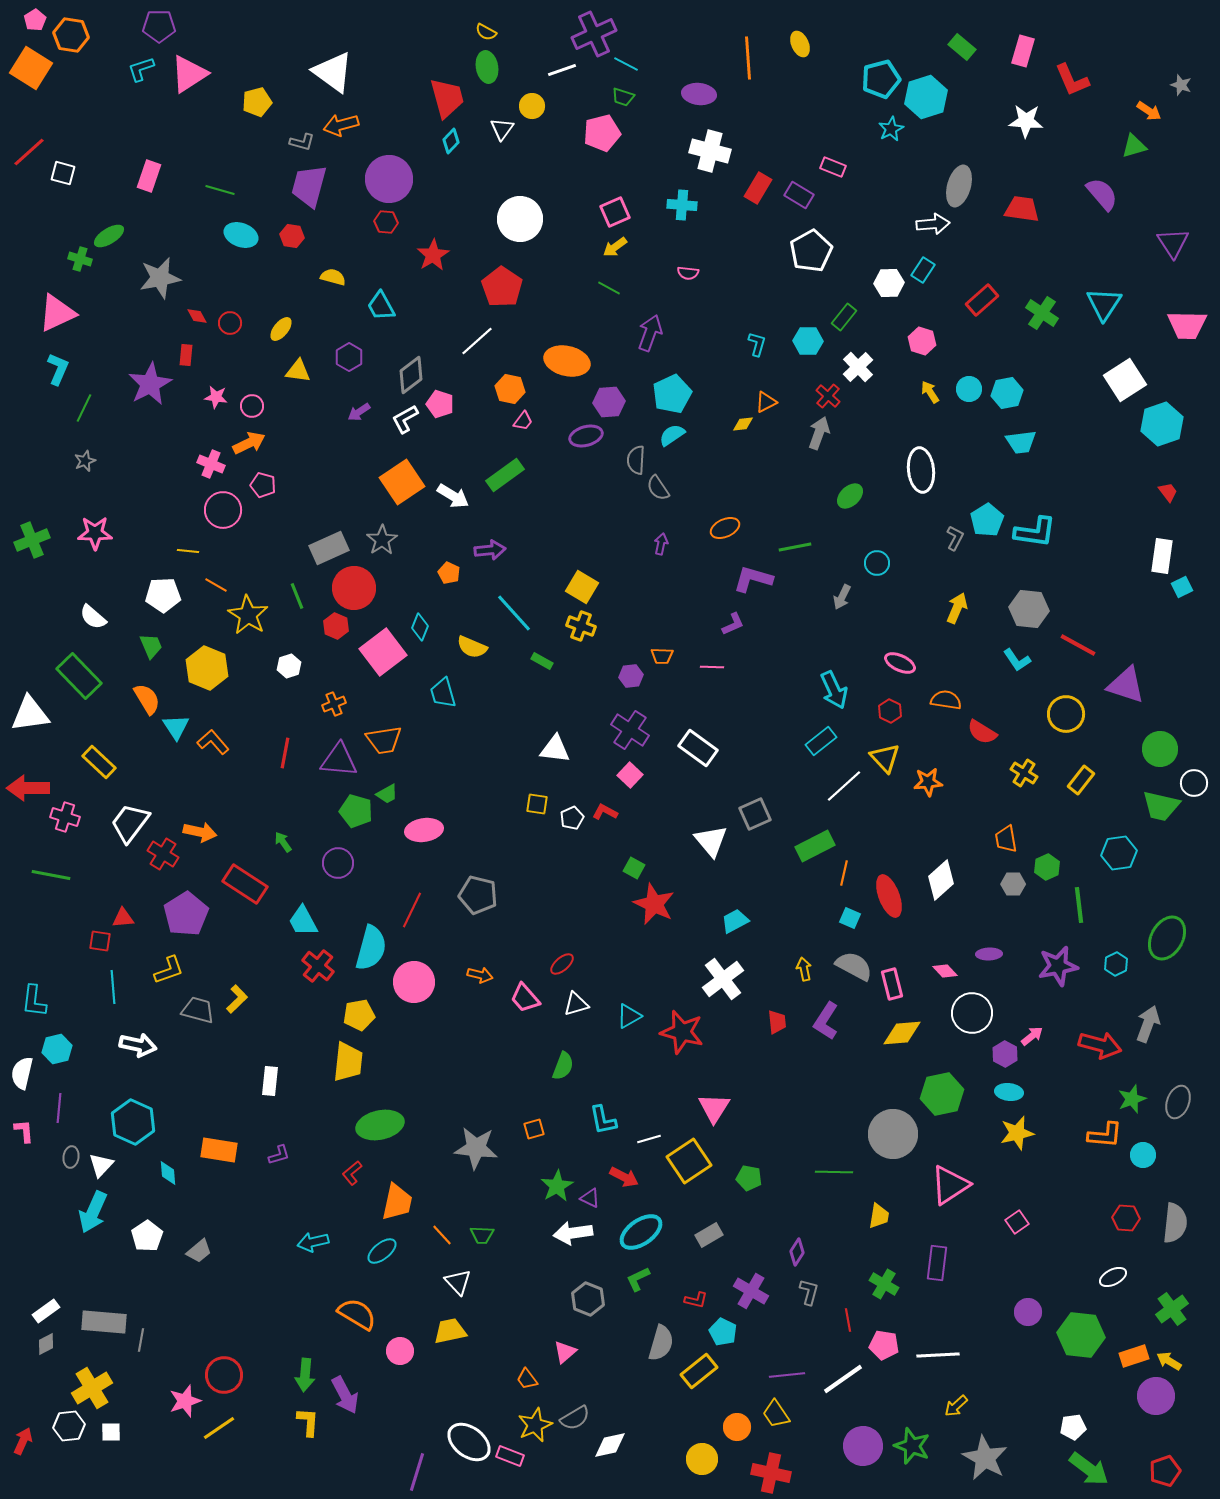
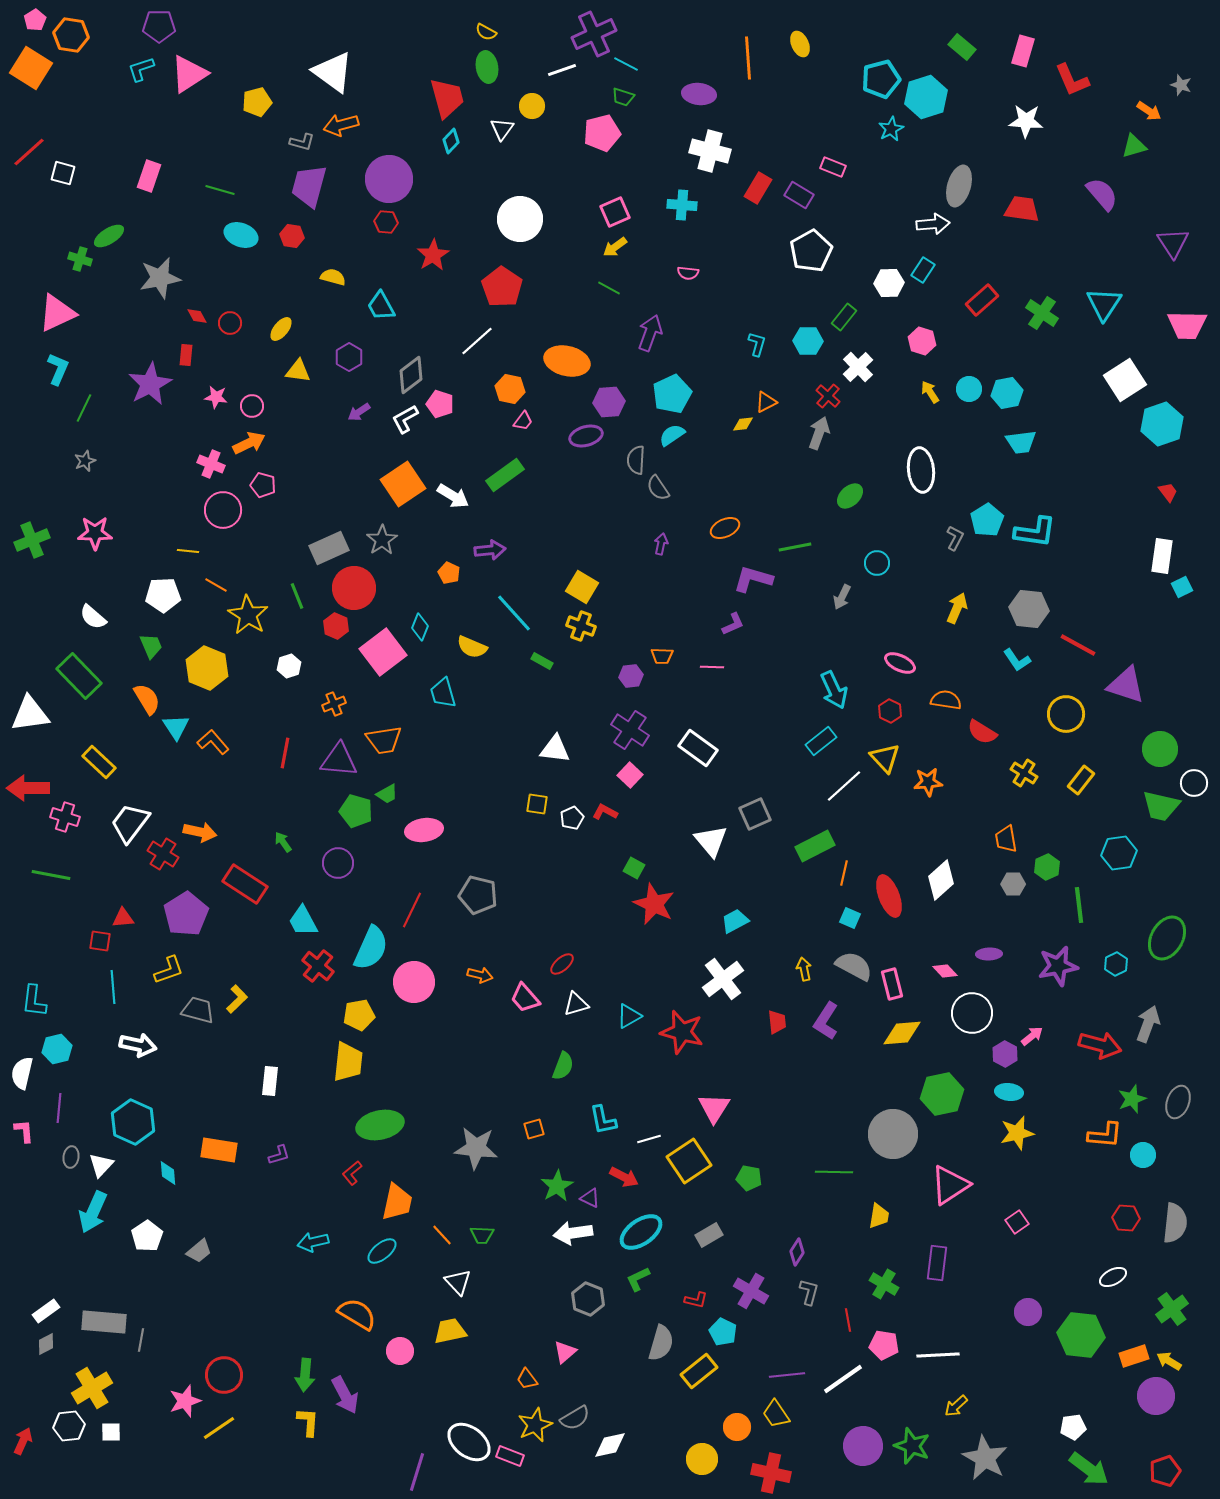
orange square at (402, 482): moved 1 px right, 2 px down
cyan semicircle at (371, 948): rotated 9 degrees clockwise
